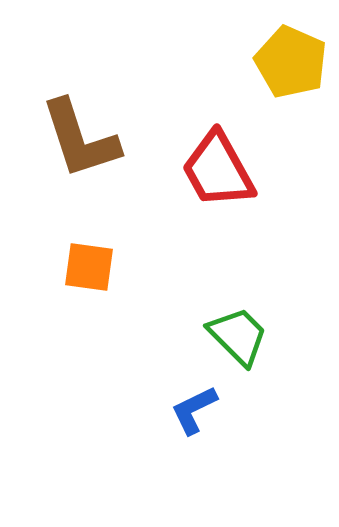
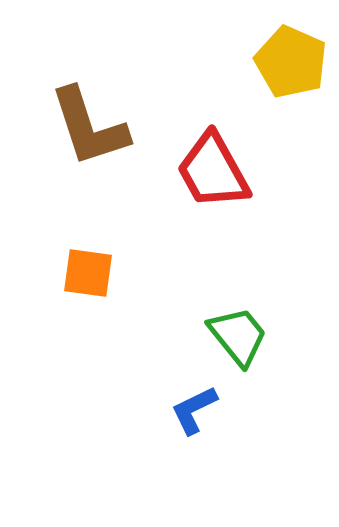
brown L-shape: moved 9 px right, 12 px up
red trapezoid: moved 5 px left, 1 px down
orange square: moved 1 px left, 6 px down
green trapezoid: rotated 6 degrees clockwise
